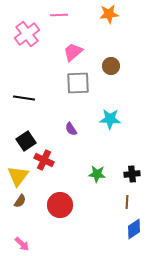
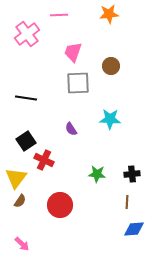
pink trapezoid: rotated 30 degrees counterclockwise
black line: moved 2 px right
yellow triangle: moved 2 px left, 2 px down
blue diamond: rotated 30 degrees clockwise
